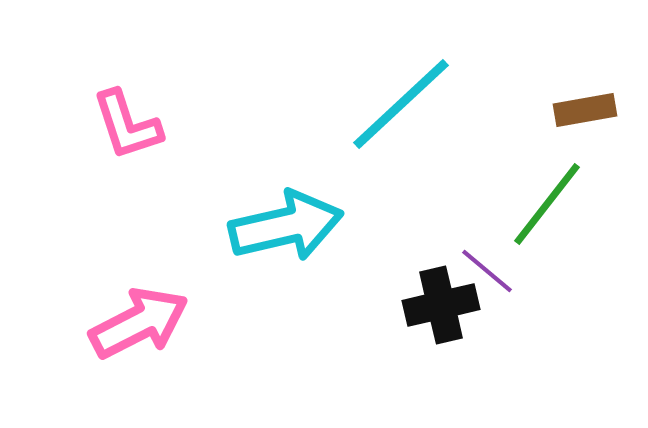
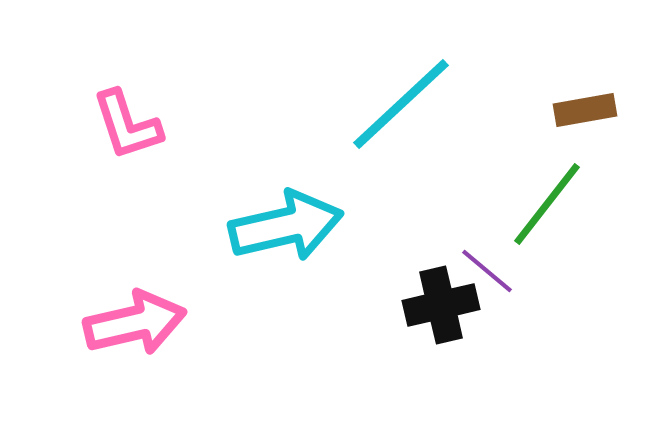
pink arrow: moved 4 px left; rotated 14 degrees clockwise
